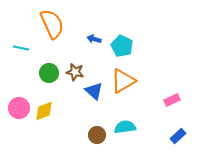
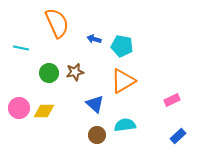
orange semicircle: moved 5 px right, 1 px up
cyan pentagon: rotated 15 degrees counterclockwise
brown star: rotated 24 degrees counterclockwise
blue triangle: moved 1 px right, 13 px down
yellow diamond: rotated 20 degrees clockwise
cyan semicircle: moved 2 px up
